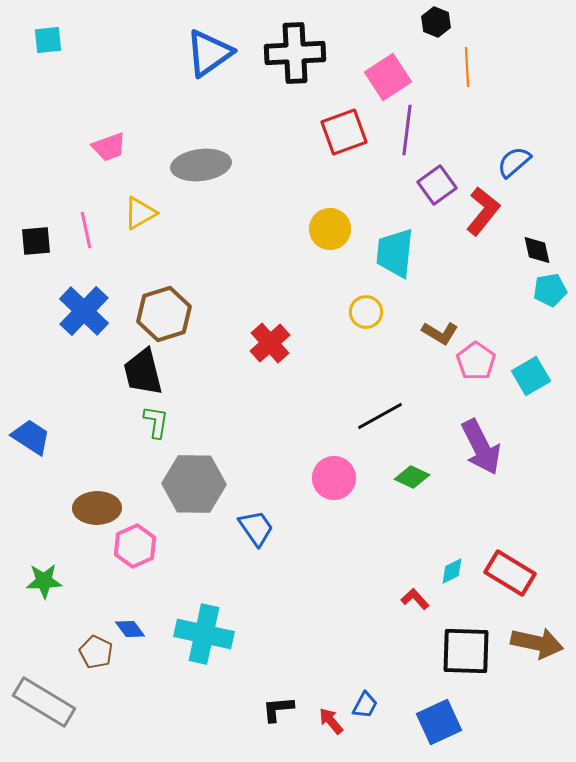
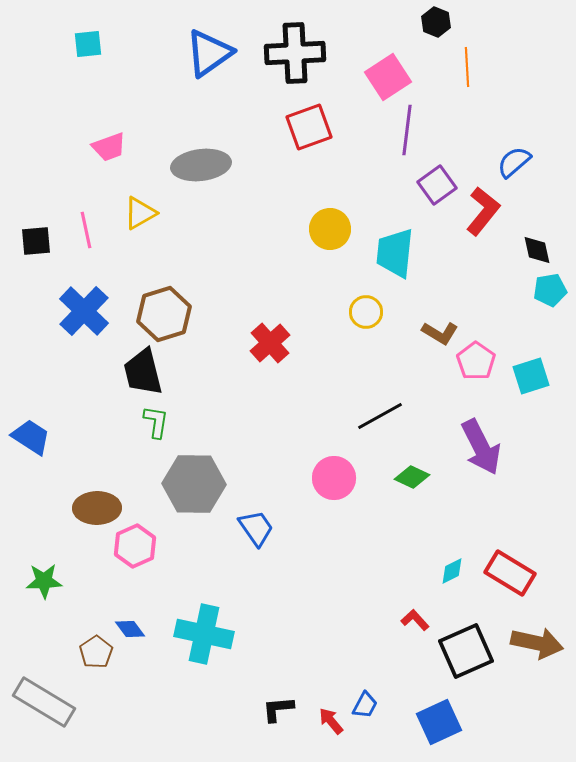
cyan square at (48, 40): moved 40 px right, 4 px down
red square at (344, 132): moved 35 px left, 5 px up
cyan square at (531, 376): rotated 12 degrees clockwise
red L-shape at (415, 599): moved 21 px down
black square at (466, 651): rotated 26 degrees counterclockwise
brown pentagon at (96, 652): rotated 12 degrees clockwise
